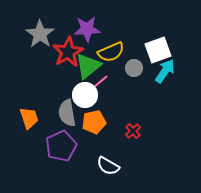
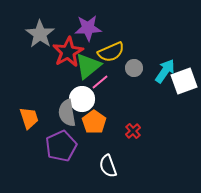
purple star: moved 1 px right, 1 px up
white square: moved 26 px right, 31 px down
white circle: moved 3 px left, 4 px down
orange pentagon: rotated 25 degrees counterclockwise
white semicircle: rotated 40 degrees clockwise
